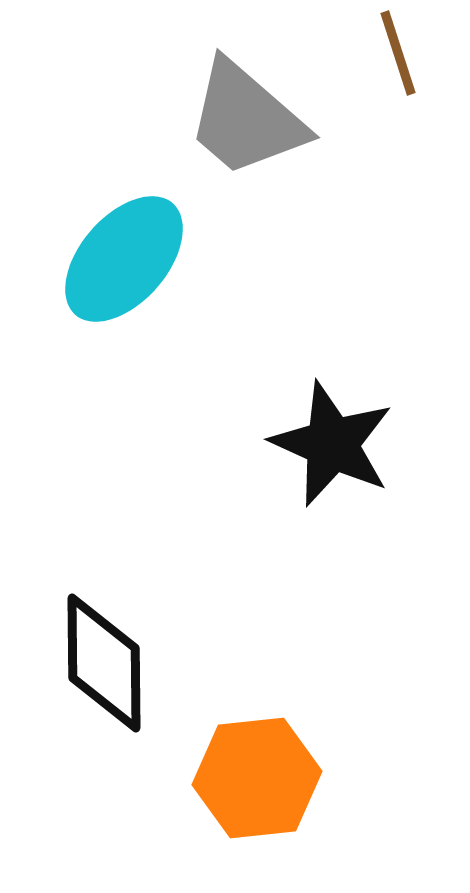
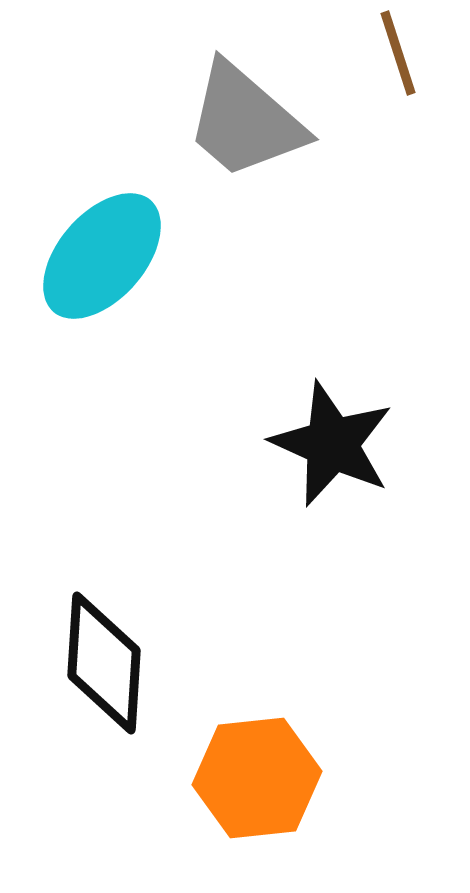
gray trapezoid: moved 1 px left, 2 px down
cyan ellipse: moved 22 px left, 3 px up
black diamond: rotated 4 degrees clockwise
